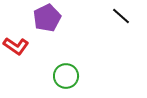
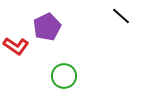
purple pentagon: moved 9 px down
green circle: moved 2 px left
